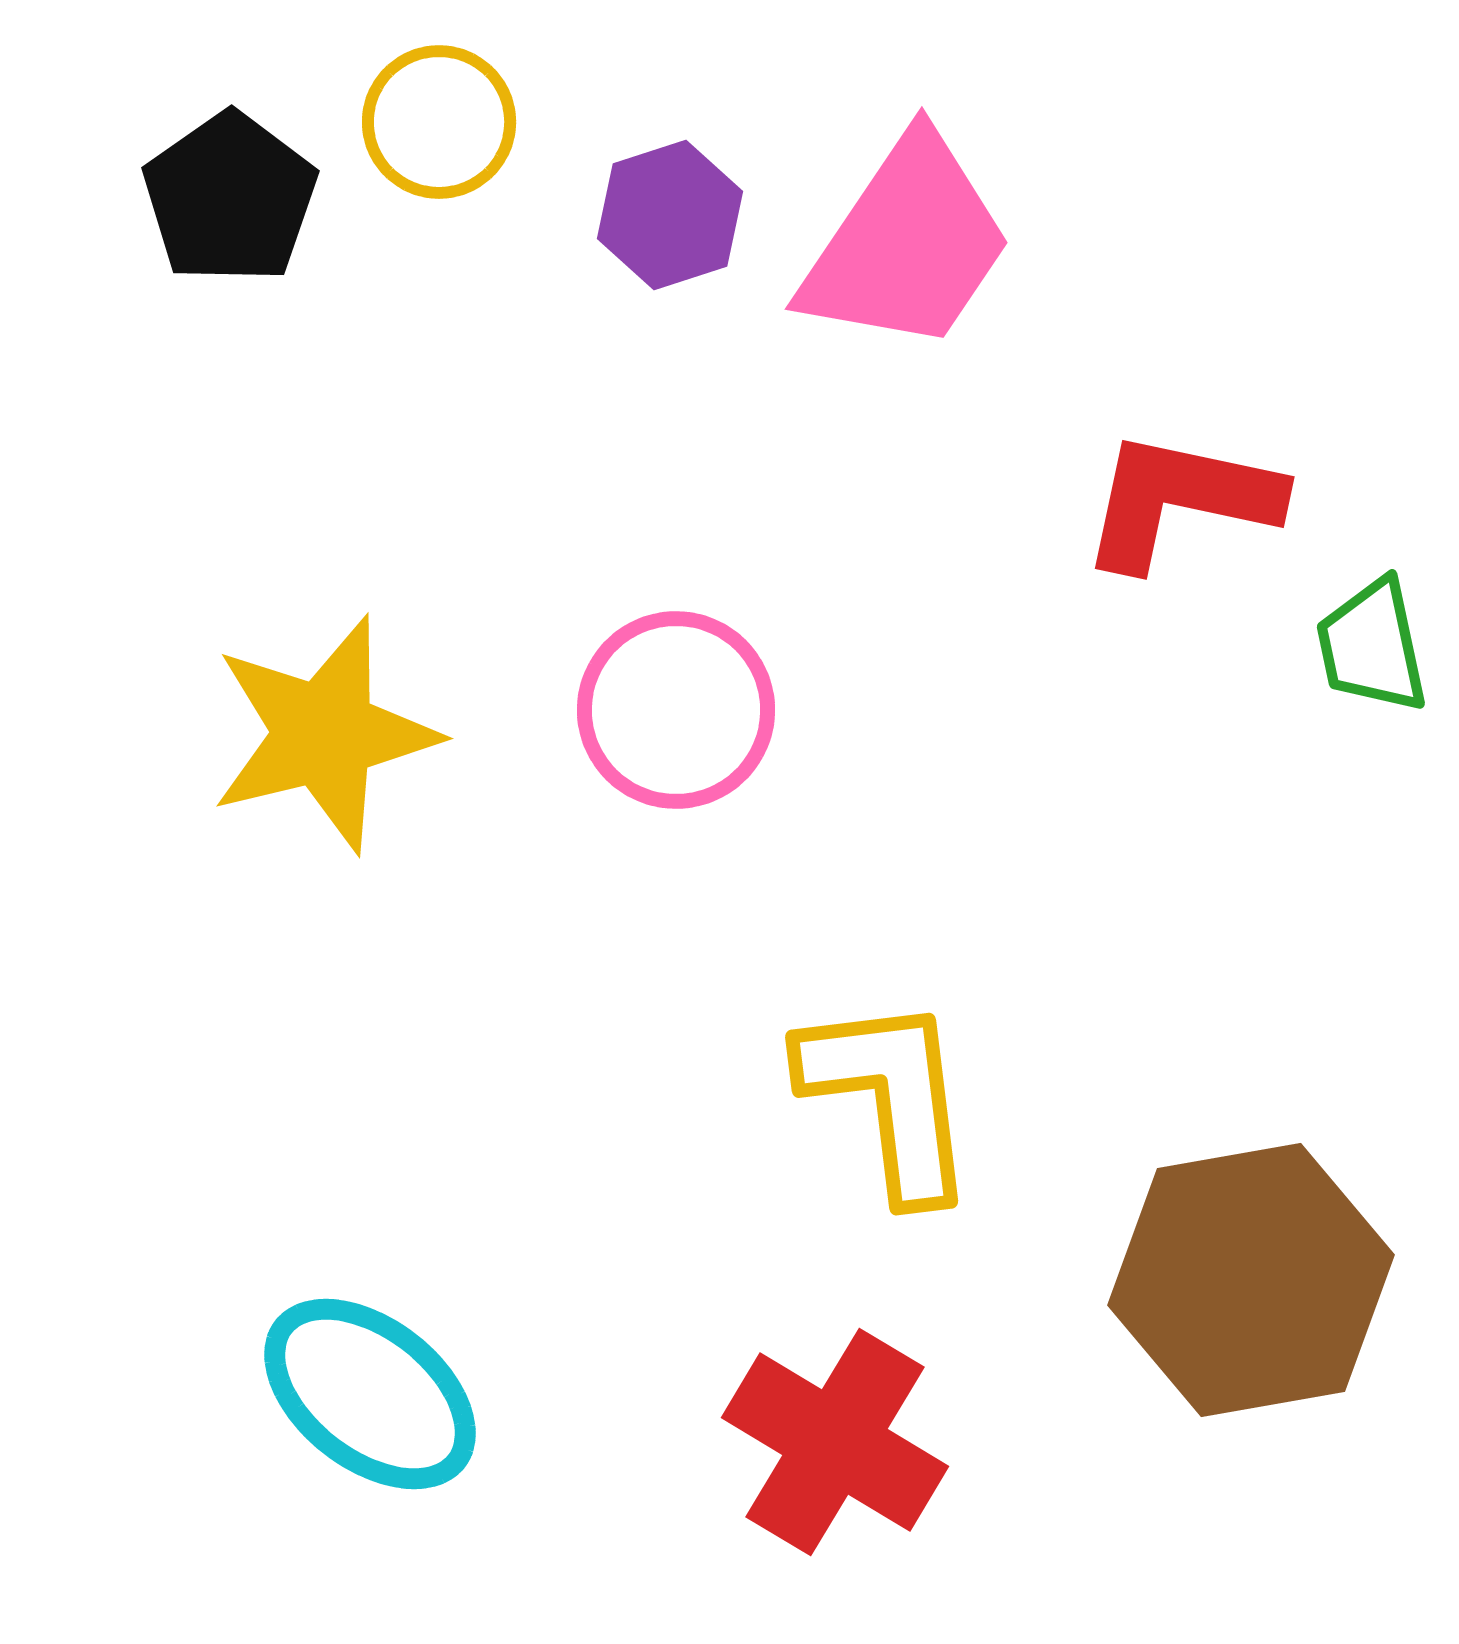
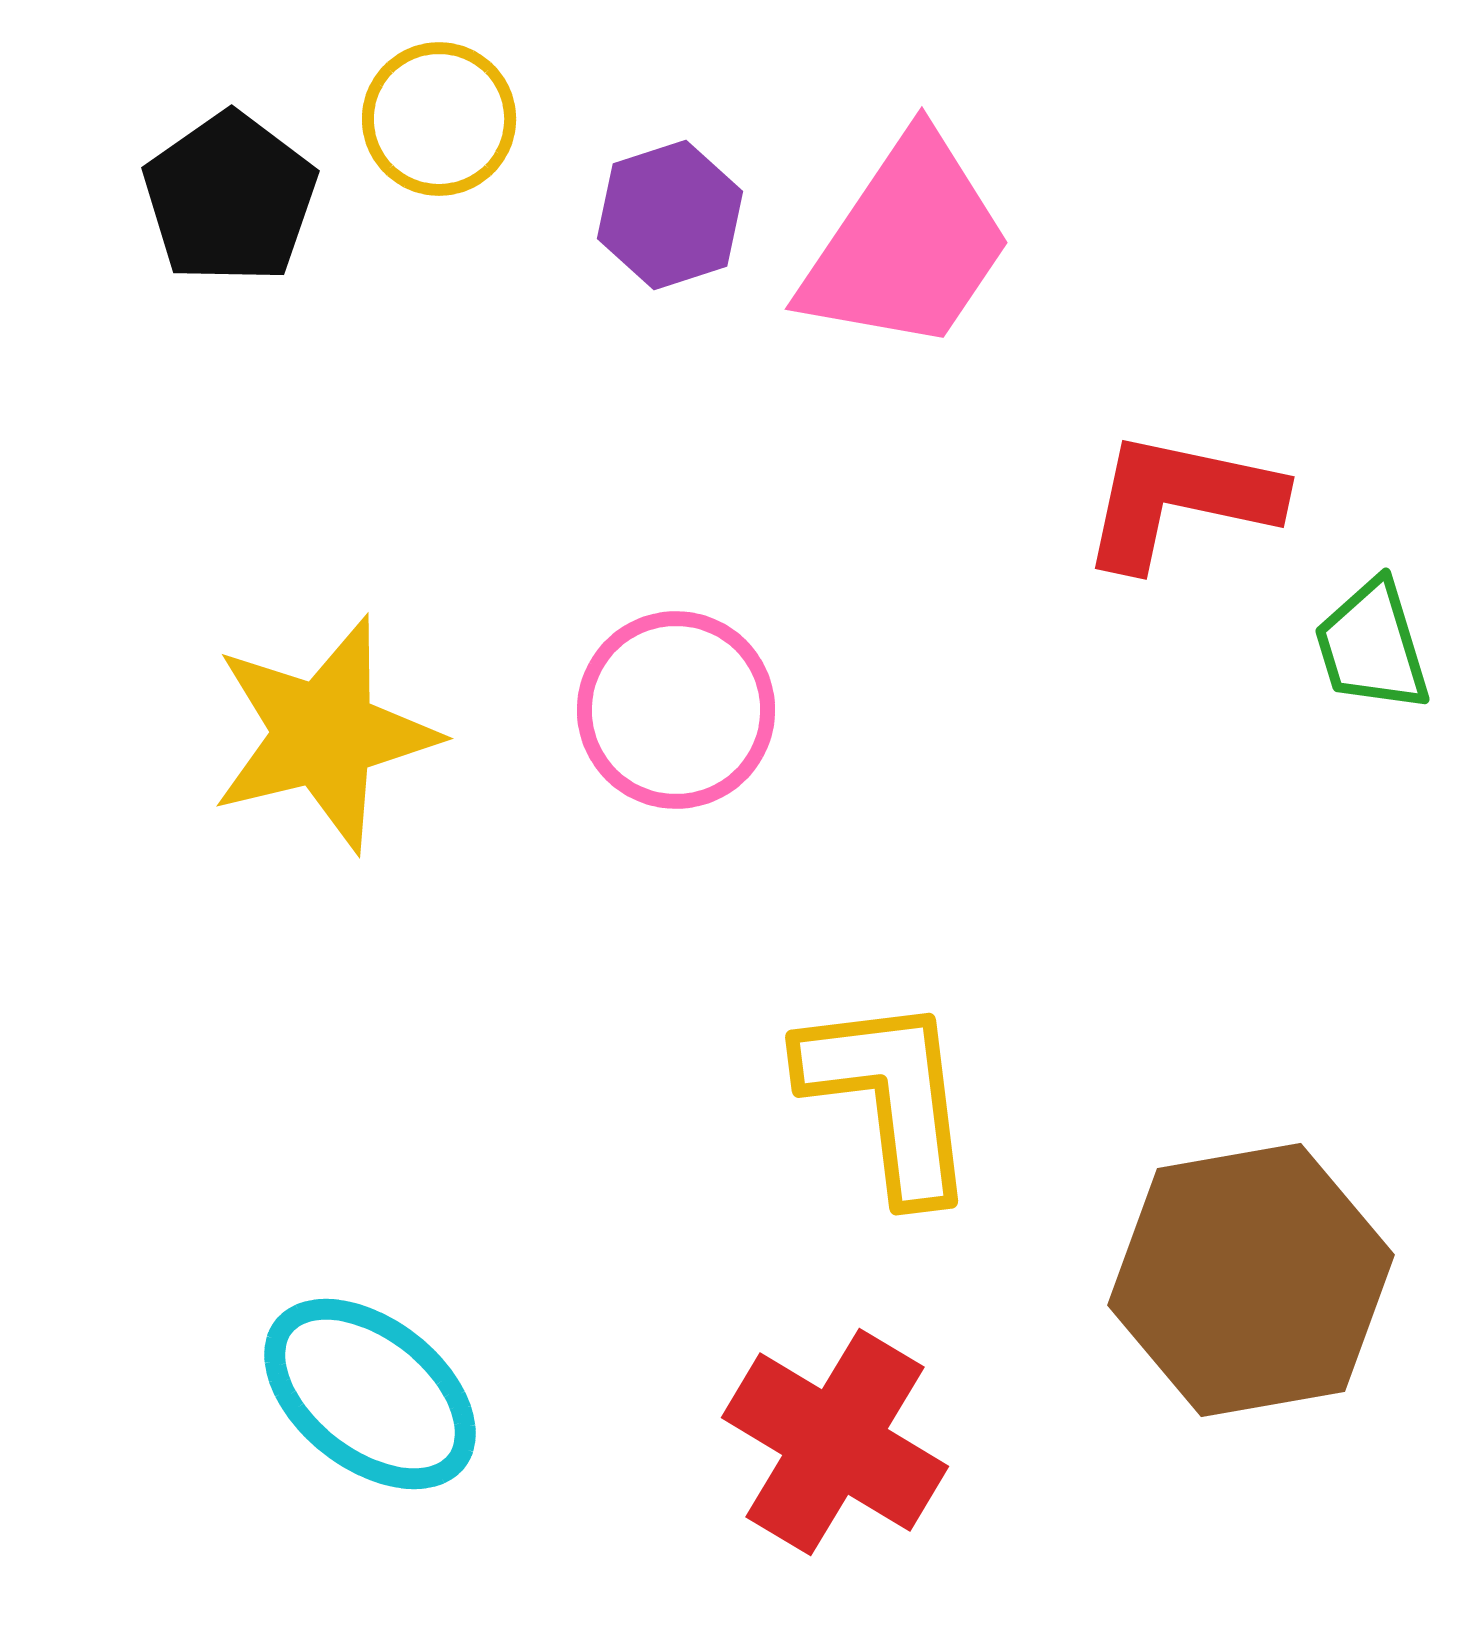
yellow circle: moved 3 px up
green trapezoid: rotated 5 degrees counterclockwise
